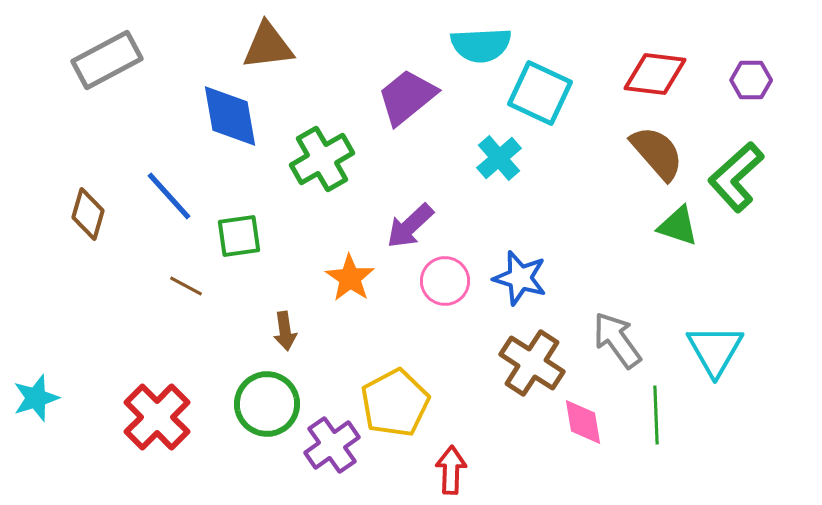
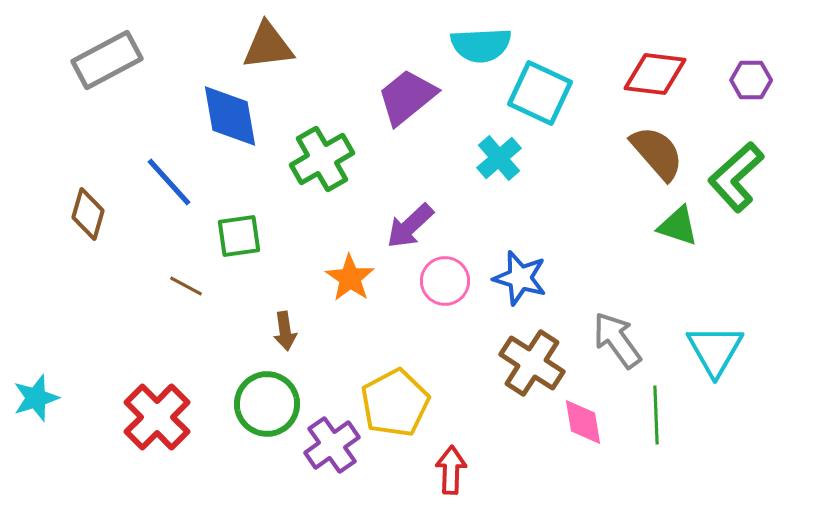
blue line: moved 14 px up
